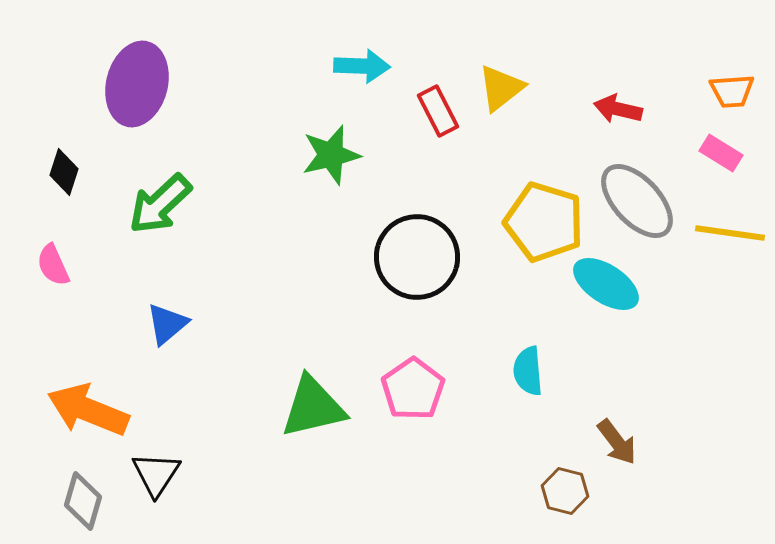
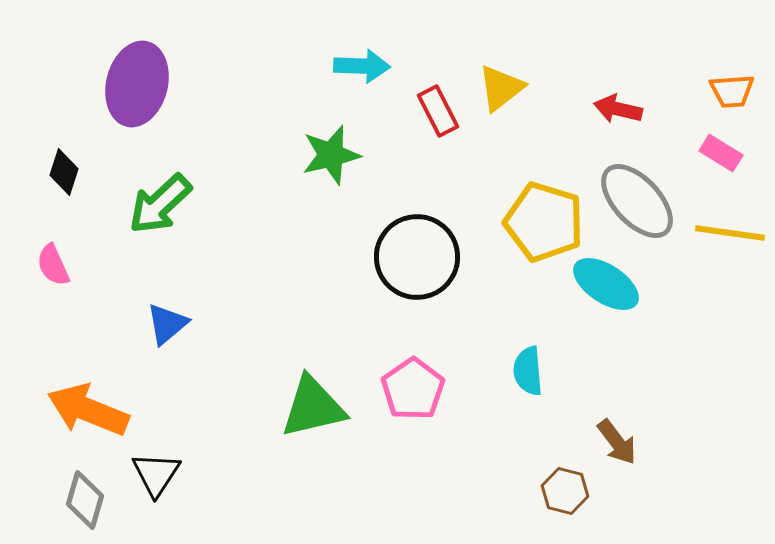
gray diamond: moved 2 px right, 1 px up
